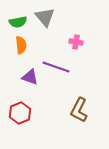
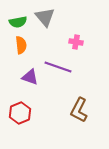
purple line: moved 2 px right
